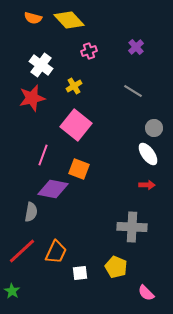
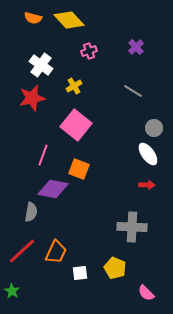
yellow pentagon: moved 1 px left, 1 px down
